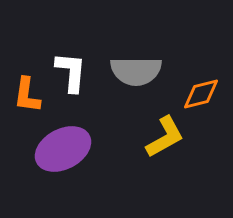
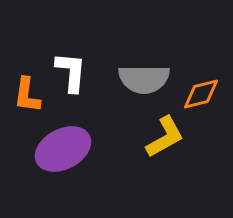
gray semicircle: moved 8 px right, 8 px down
